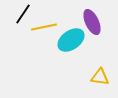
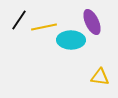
black line: moved 4 px left, 6 px down
cyan ellipse: rotated 36 degrees clockwise
